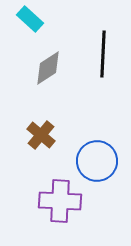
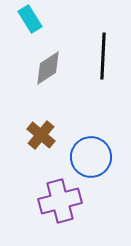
cyan rectangle: rotated 16 degrees clockwise
black line: moved 2 px down
blue circle: moved 6 px left, 4 px up
purple cross: rotated 18 degrees counterclockwise
